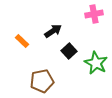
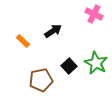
pink cross: rotated 36 degrees clockwise
orange rectangle: moved 1 px right
black square: moved 15 px down
brown pentagon: moved 1 px left, 1 px up
